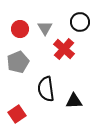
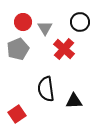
red circle: moved 3 px right, 7 px up
gray pentagon: moved 13 px up
